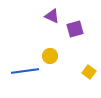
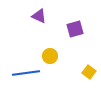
purple triangle: moved 13 px left
blue line: moved 1 px right, 2 px down
